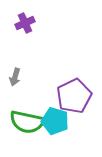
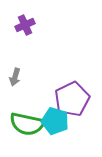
purple cross: moved 2 px down
purple pentagon: moved 2 px left, 3 px down
green semicircle: moved 2 px down
